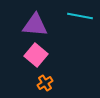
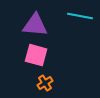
pink square: rotated 25 degrees counterclockwise
